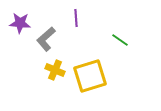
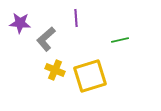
green line: rotated 48 degrees counterclockwise
